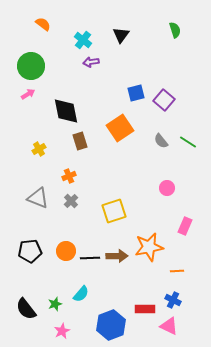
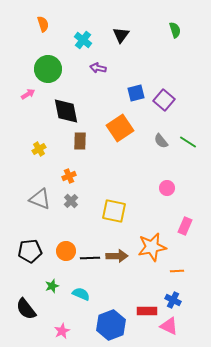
orange semicircle: rotated 35 degrees clockwise
purple arrow: moved 7 px right, 6 px down; rotated 21 degrees clockwise
green circle: moved 17 px right, 3 px down
brown rectangle: rotated 18 degrees clockwise
gray triangle: moved 2 px right, 1 px down
yellow square: rotated 30 degrees clockwise
orange star: moved 3 px right
cyan semicircle: rotated 108 degrees counterclockwise
green star: moved 3 px left, 18 px up
red rectangle: moved 2 px right, 2 px down
